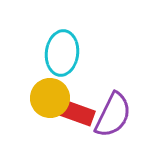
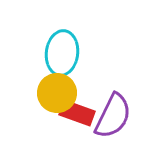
yellow circle: moved 7 px right, 5 px up
purple semicircle: moved 1 px down
